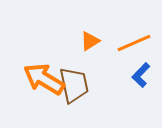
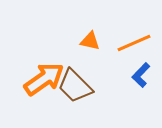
orange triangle: rotated 45 degrees clockwise
orange arrow: rotated 114 degrees clockwise
brown trapezoid: moved 1 px right, 1 px down; rotated 147 degrees clockwise
